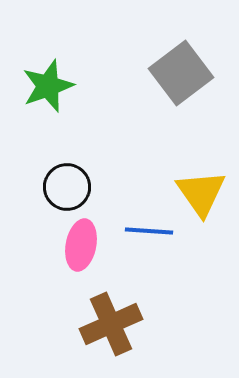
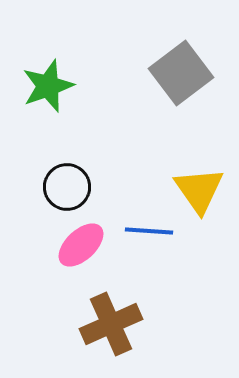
yellow triangle: moved 2 px left, 3 px up
pink ellipse: rotated 36 degrees clockwise
